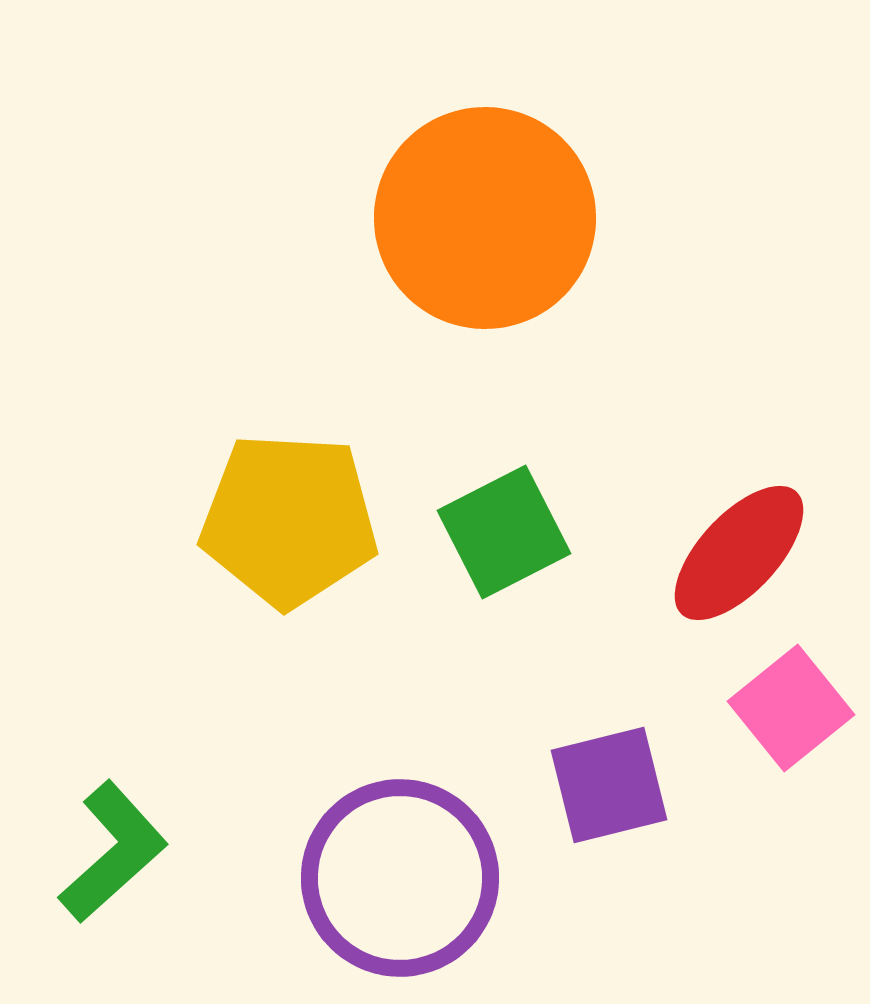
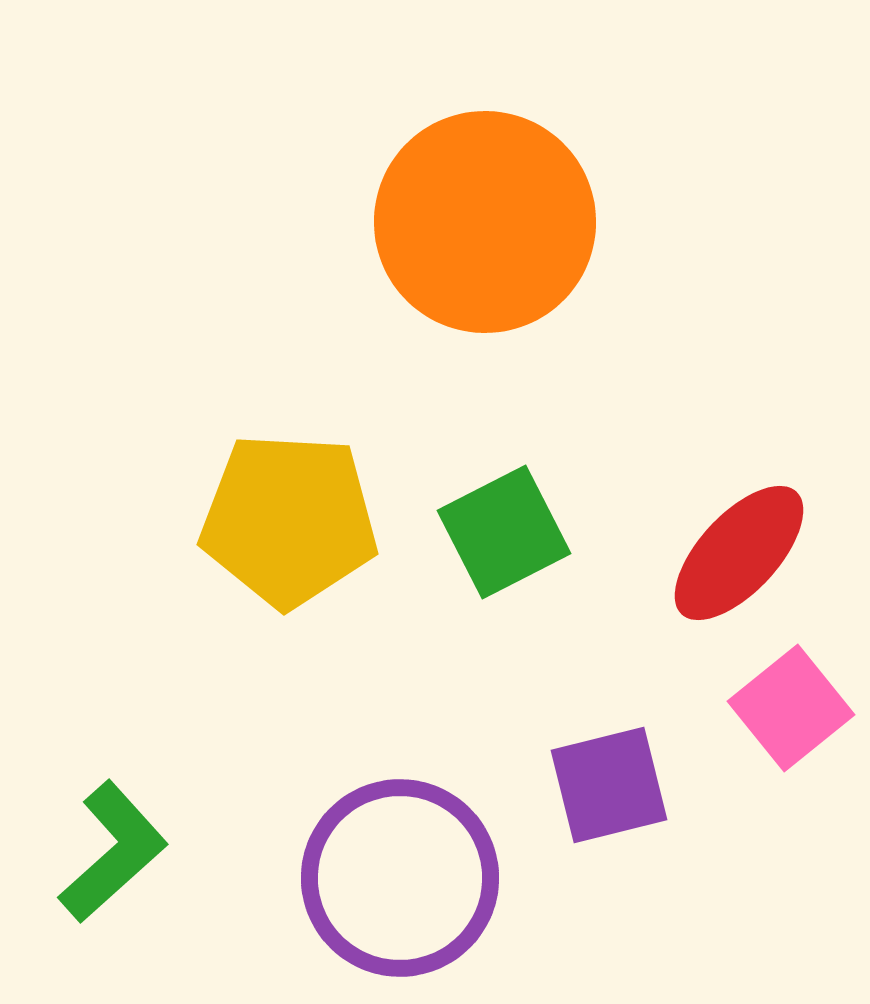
orange circle: moved 4 px down
